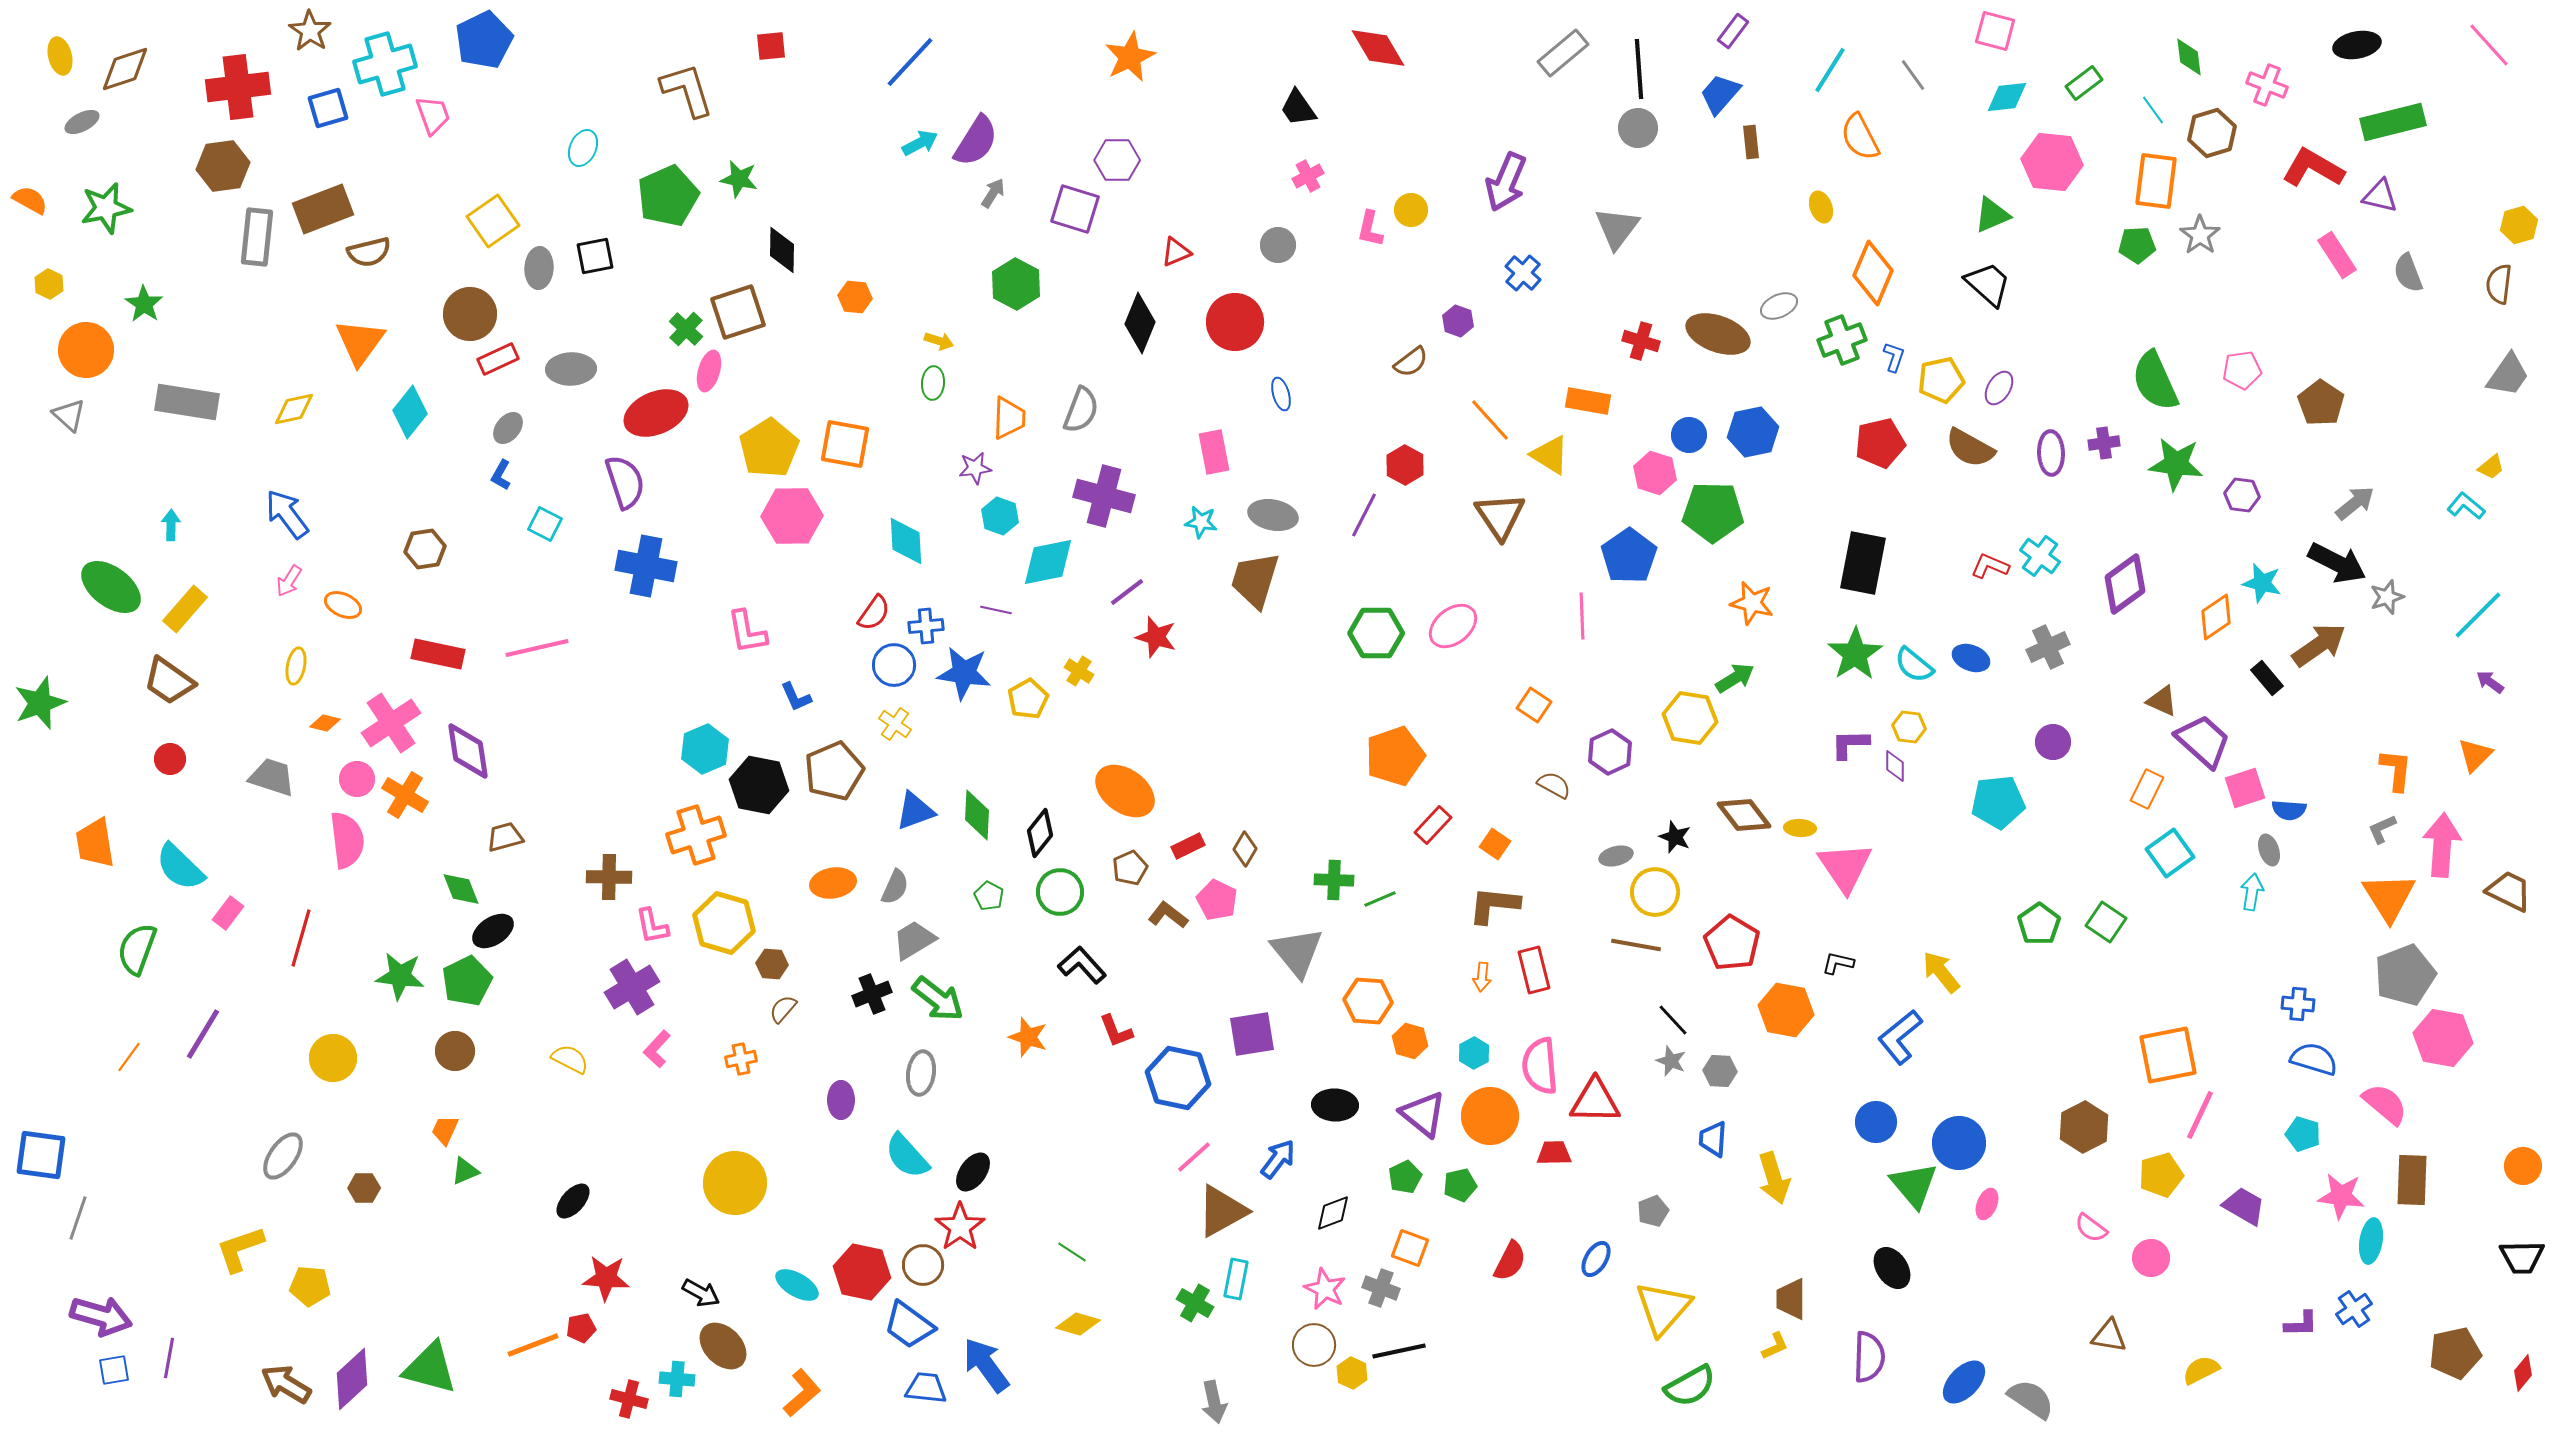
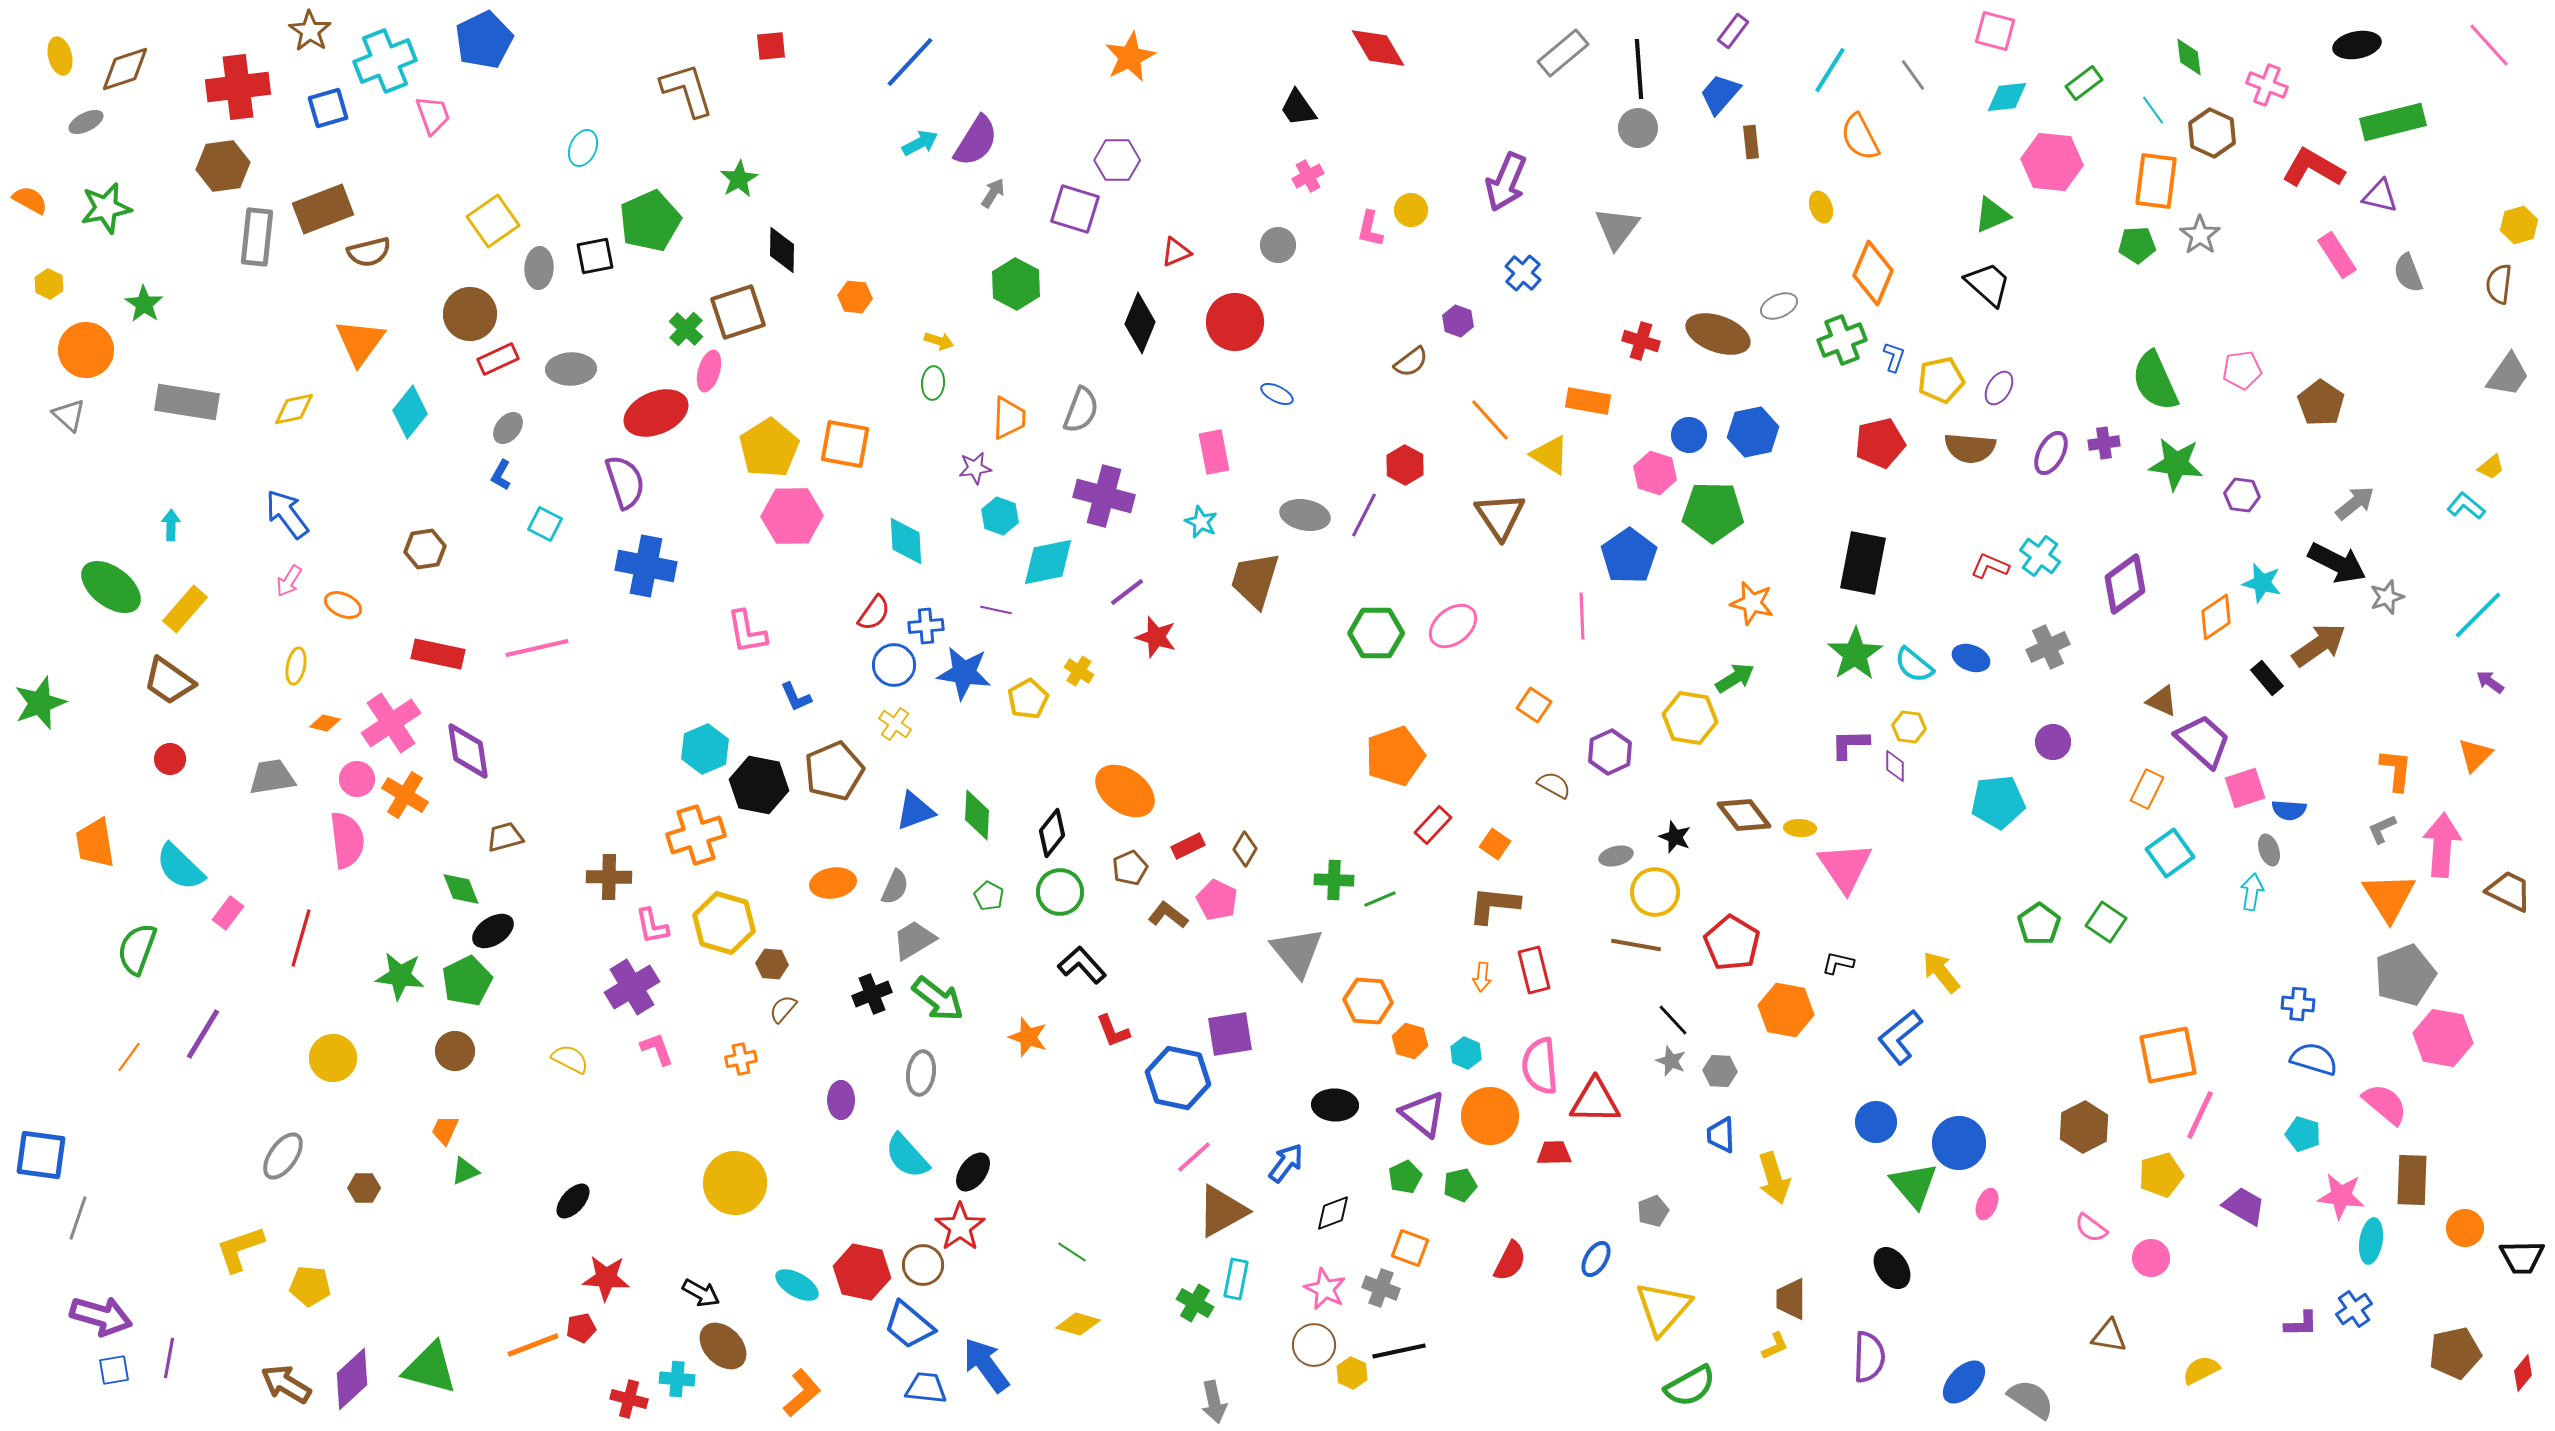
cyan cross at (385, 64): moved 3 px up; rotated 6 degrees counterclockwise
gray ellipse at (82, 122): moved 4 px right
brown hexagon at (2212, 133): rotated 18 degrees counterclockwise
green star at (739, 179): rotated 30 degrees clockwise
green pentagon at (668, 196): moved 18 px left, 25 px down
blue ellipse at (1281, 394): moved 4 px left; rotated 48 degrees counterclockwise
brown semicircle at (1970, 448): rotated 24 degrees counterclockwise
purple ellipse at (2051, 453): rotated 30 degrees clockwise
gray ellipse at (1273, 515): moved 32 px right
cyan star at (1201, 522): rotated 16 degrees clockwise
gray trapezoid at (272, 777): rotated 27 degrees counterclockwise
black diamond at (1040, 833): moved 12 px right
red L-shape at (1116, 1031): moved 3 px left
purple square at (1252, 1034): moved 22 px left
pink L-shape at (657, 1049): rotated 117 degrees clockwise
cyan hexagon at (1474, 1053): moved 8 px left; rotated 8 degrees counterclockwise
blue trapezoid at (1713, 1139): moved 8 px right, 4 px up; rotated 6 degrees counterclockwise
blue arrow at (1278, 1159): moved 8 px right, 4 px down
orange circle at (2523, 1166): moved 58 px left, 62 px down
blue trapezoid at (909, 1325): rotated 4 degrees clockwise
